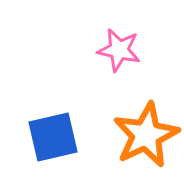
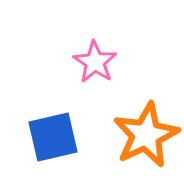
pink star: moved 24 px left, 12 px down; rotated 21 degrees clockwise
